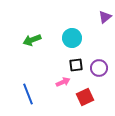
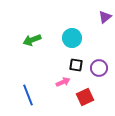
black square: rotated 16 degrees clockwise
blue line: moved 1 px down
